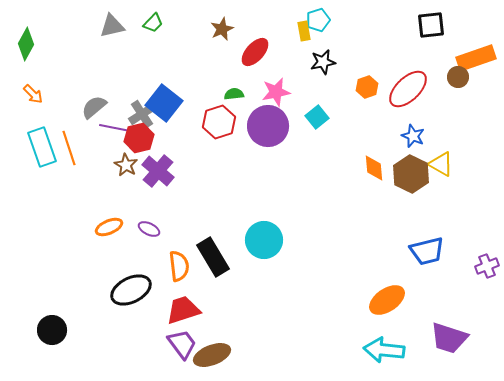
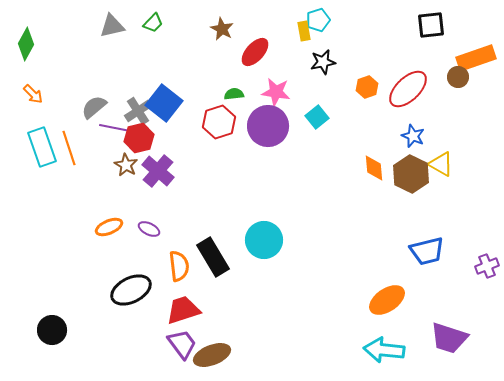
brown star at (222, 29): rotated 20 degrees counterclockwise
pink star at (276, 92): rotated 20 degrees clockwise
gray cross at (142, 114): moved 4 px left, 3 px up
